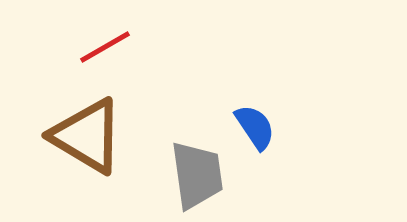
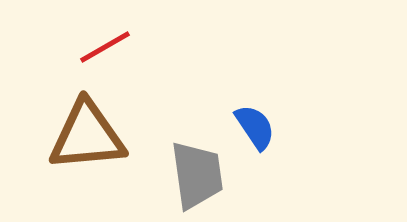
brown triangle: rotated 36 degrees counterclockwise
